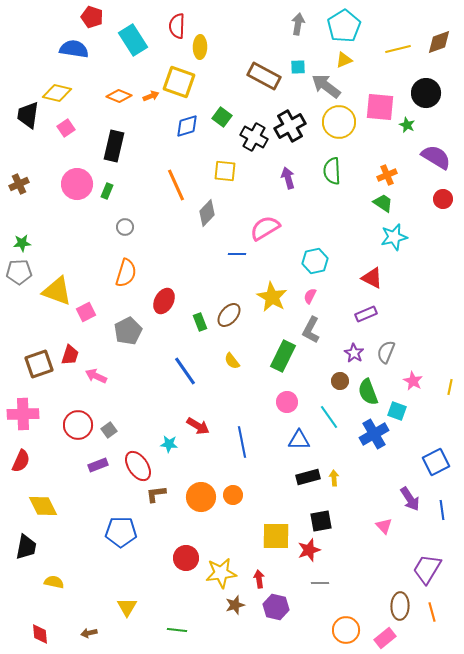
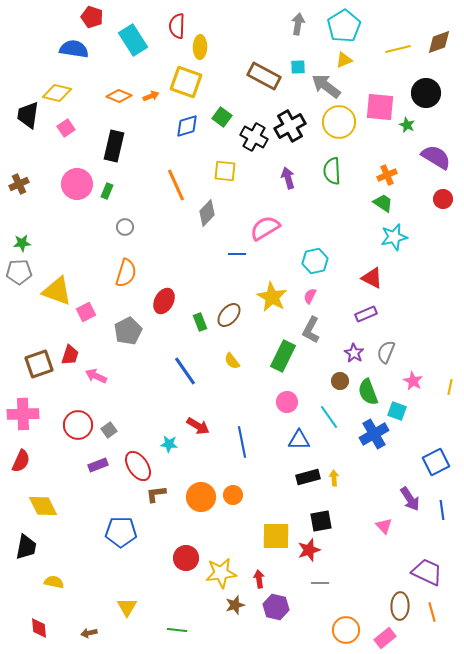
yellow square at (179, 82): moved 7 px right
purple trapezoid at (427, 569): moved 3 px down; rotated 84 degrees clockwise
red diamond at (40, 634): moved 1 px left, 6 px up
